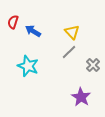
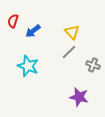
red semicircle: moved 1 px up
blue arrow: rotated 70 degrees counterclockwise
gray cross: rotated 24 degrees counterclockwise
purple star: moved 2 px left; rotated 18 degrees counterclockwise
